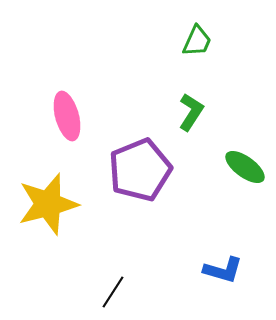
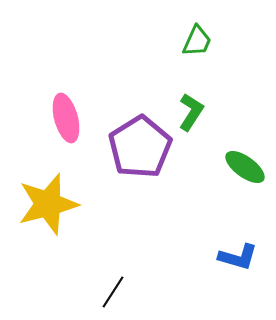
pink ellipse: moved 1 px left, 2 px down
purple pentagon: moved 23 px up; rotated 10 degrees counterclockwise
blue L-shape: moved 15 px right, 13 px up
